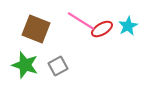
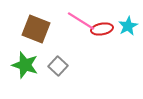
red ellipse: rotated 20 degrees clockwise
gray square: rotated 18 degrees counterclockwise
